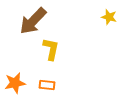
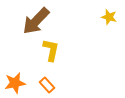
brown arrow: moved 3 px right
yellow L-shape: moved 1 px down
orange rectangle: rotated 42 degrees clockwise
